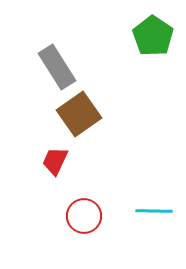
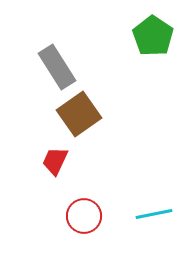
cyan line: moved 3 px down; rotated 12 degrees counterclockwise
